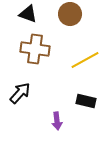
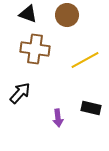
brown circle: moved 3 px left, 1 px down
black rectangle: moved 5 px right, 7 px down
purple arrow: moved 1 px right, 3 px up
